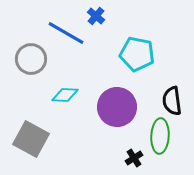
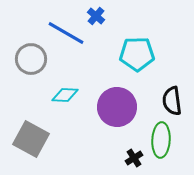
cyan pentagon: rotated 12 degrees counterclockwise
green ellipse: moved 1 px right, 4 px down
